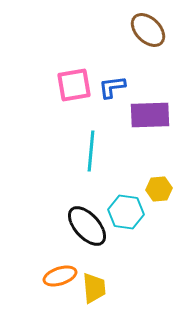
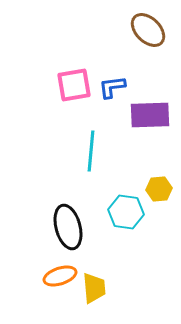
black ellipse: moved 19 px left, 1 px down; rotated 27 degrees clockwise
